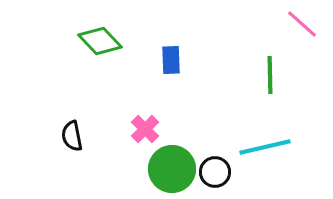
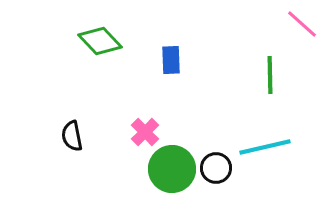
pink cross: moved 3 px down
black circle: moved 1 px right, 4 px up
